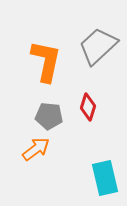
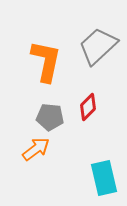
red diamond: rotated 28 degrees clockwise
gray pentagon: moved 1 px right, 1 px down
cyan rectangle: moved 1 px left
